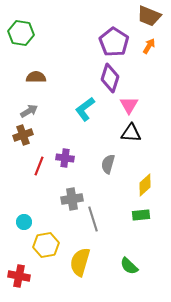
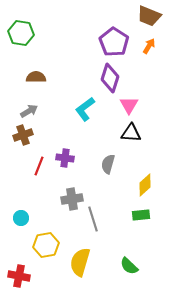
cyan circle: moved 3 px left, 4 px up
